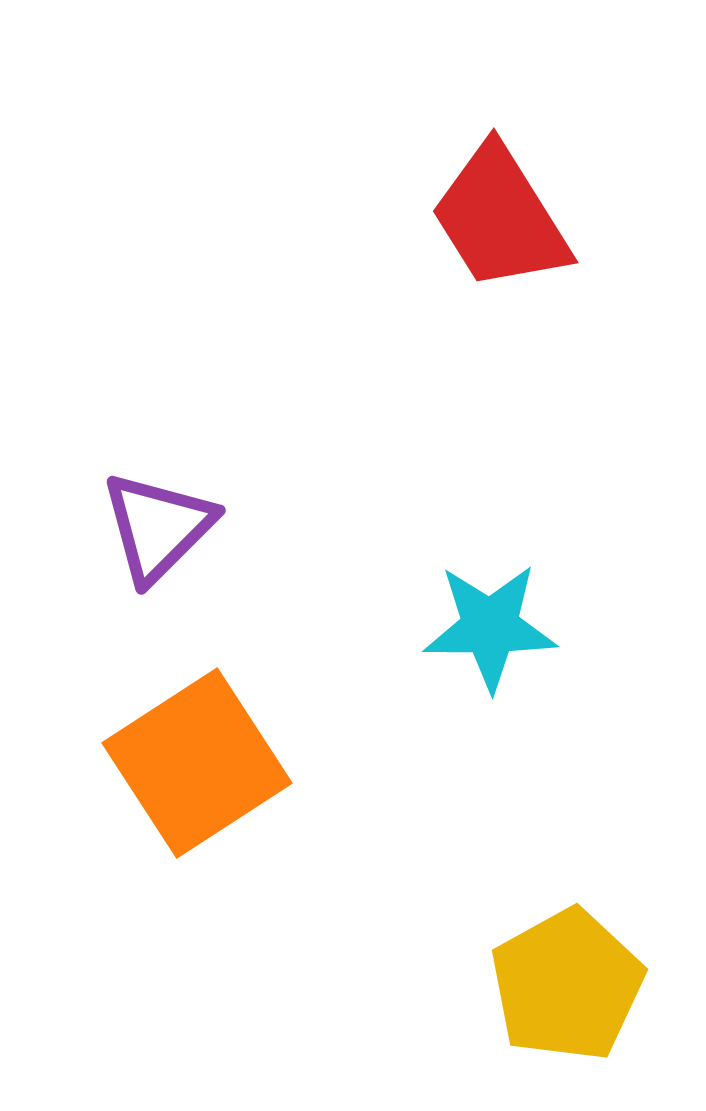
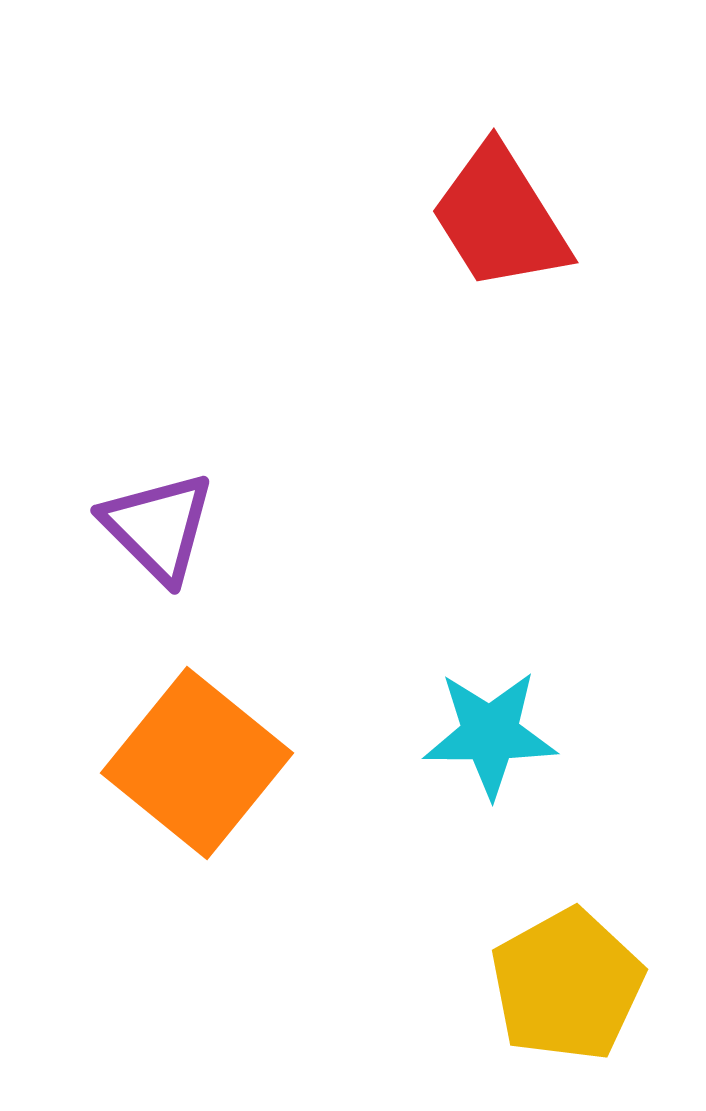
purple triangle: rotated 30 degrees counterclockwise
cyan star: moved 107 px down
orange square: rotated 18 degrees counterclockwise
